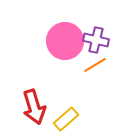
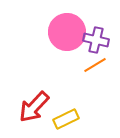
pink circle: moved 2 px right, 9 px up
red arrow: rotated 60 degrees clockwise
yellow rectangle: rotated 15 degrees clockwise
